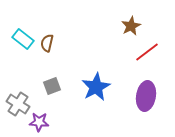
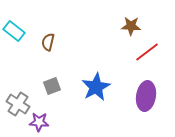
brown star: rotated 30 degrees clockwise
cyan rectangle: moved 9 px left, 8 px up
brown semicircle: moved 1 px right, 1 px up
